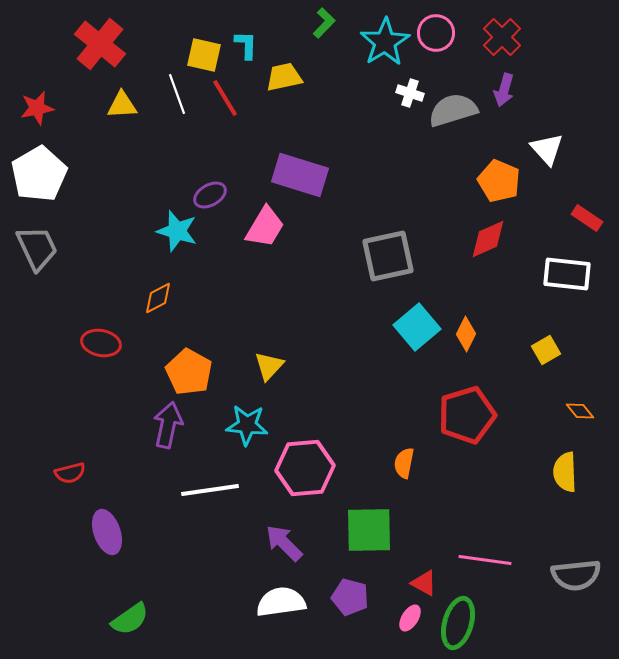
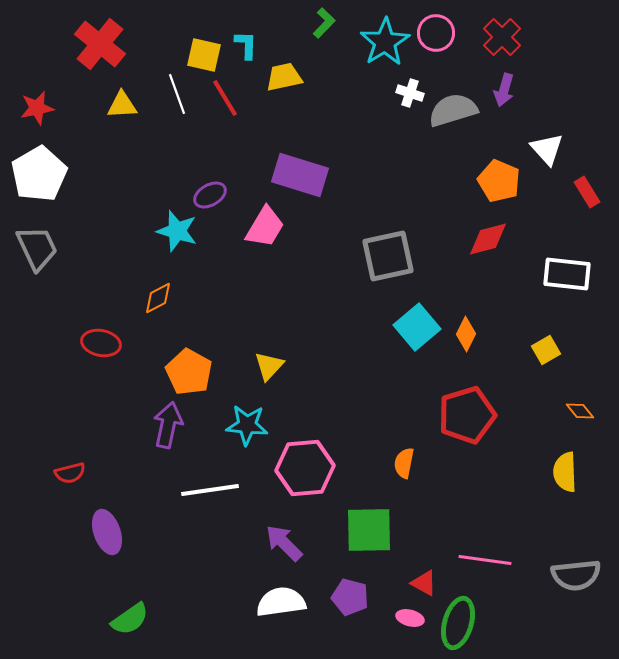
red rectangle at (587, 218): moved 26 px up; rotated 24 degrees clockwise
red diamond at (488, 239): rotated 9 degrees clockwise
pink ellipse at (410, 618): rotated 72 degrees clockwise
